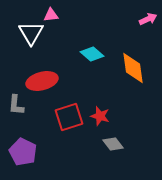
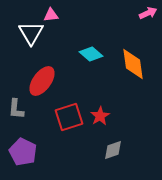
pink arrow: moved 6 px up
cyan diamond: moved 1 px left
orange diamond: moved 4 px up
red ellipse: rotated 40 degrees counterclockwise
gray L-shape: moved 4 px down
red star: rotated 24 degrees clockwise
gray diamond: moved 6 px down; rotated 70 degrees counterclockwise
